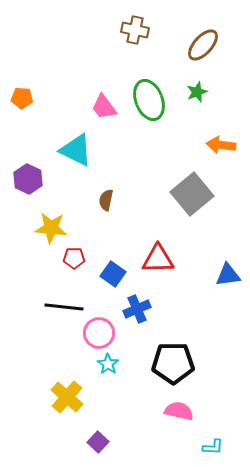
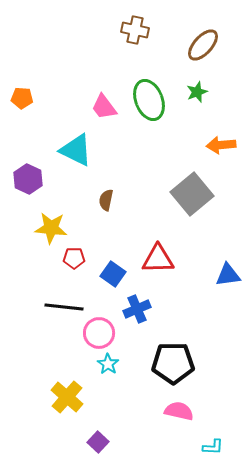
orange arrow: rotated 12 degrees counterclockwise
